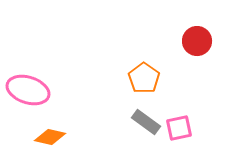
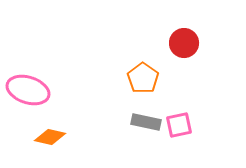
red circle: moved 13 px left, 2 px down
orange pentagon: moved 1 px left
gray rectangle: rotated 24 degrees counterclockwise
pink square: moved 3 px up
